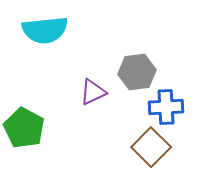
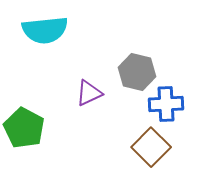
gray hexagon: rotated 21 degrees clockwise
purple triangle: moved 4 px left, 1 px down
blue cross: moved 3 px up
